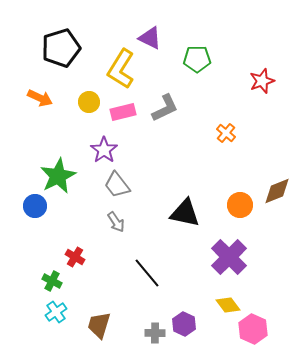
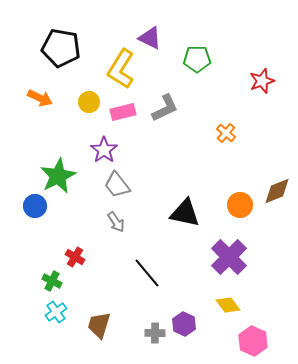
black pentagon: rotated 27 degrees clockwise
pink hexagon: moved 12 px down
